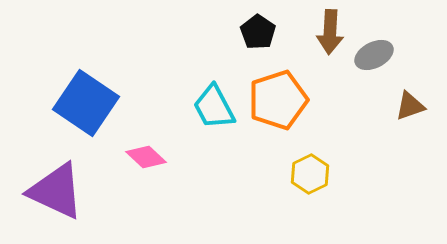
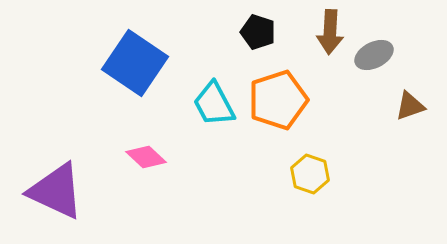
black pentagon: rotated 16 degrees counterclockwise
blue square: moved 49 px right, 40 px up
cyan trapezoid: moved 3 px up
yellow hexagon: rotated 15 degrees counterclockwise
